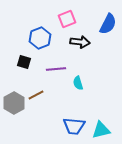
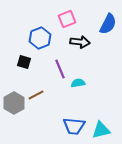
purple line: moved 4 px right; rotated 72 degrees clockwise
cyan semicircle: rotated 96 degrees clockwise
